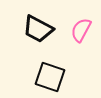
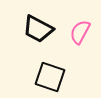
pink semicircle: moved 1 px left, 2 px down
